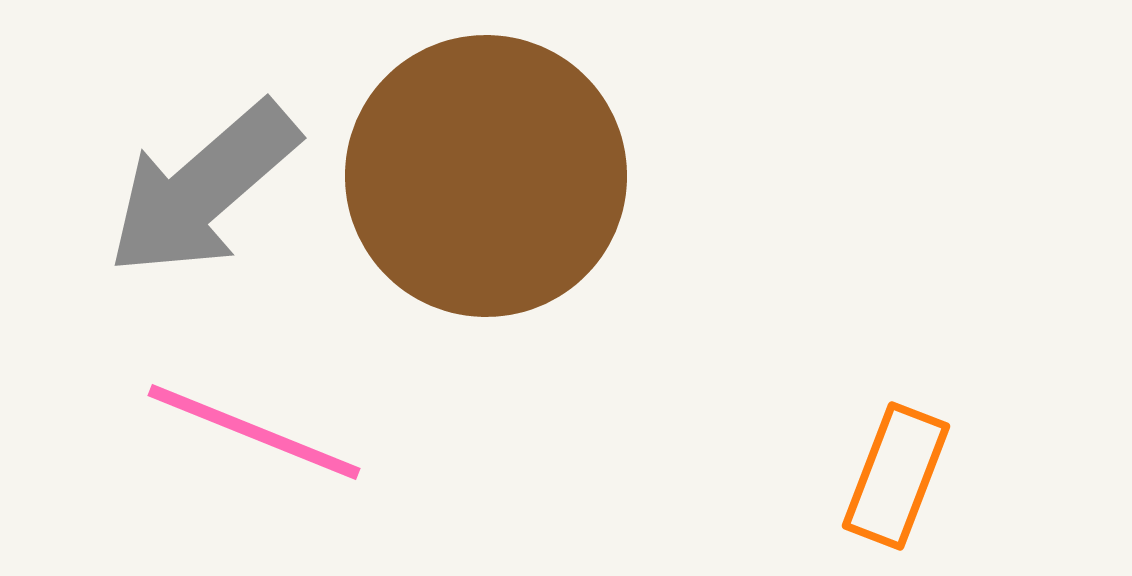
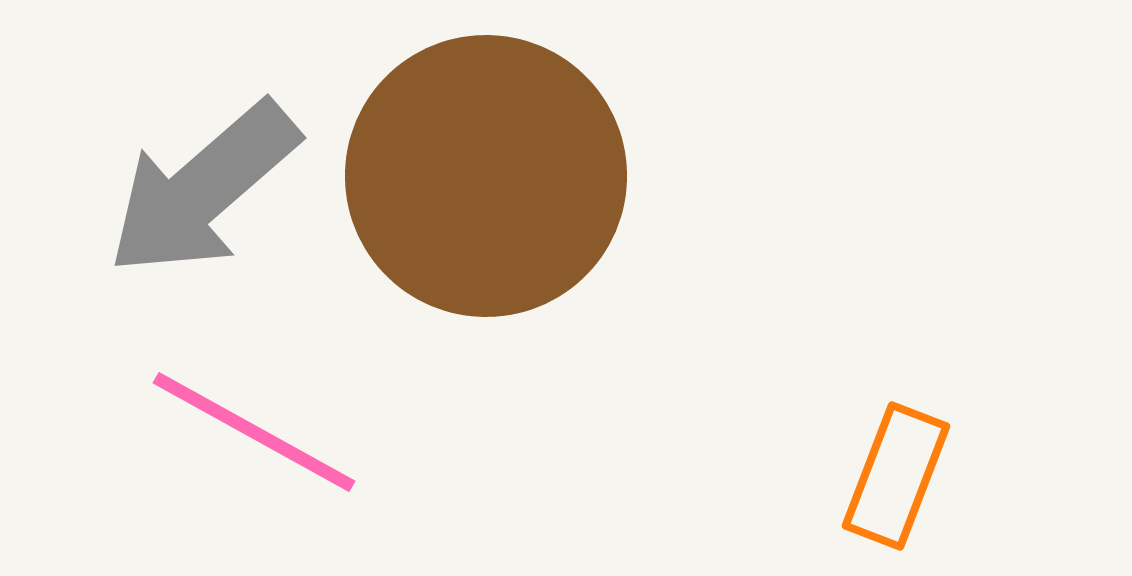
pink line: rotated 7 degrees clockwise
